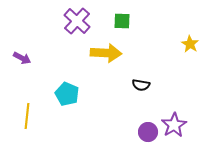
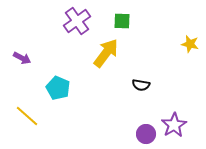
purple cross: rotated 12 degrees clockwise
yellow star: rotated 18 degrees counterclockwise
yellow arrow: rotated 56 degrees counterclockwise
cyan pentagon: moved 9 px left, 6 px up
yellow line: rotated 55 degrees counterclockwise
purple circle: moved 2 px left, 2 px down
